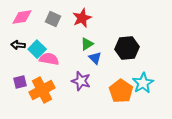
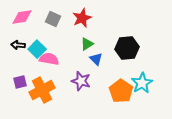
blue triangle: moved 1 px right, 1 px down
cyan star: moved 1 px left
